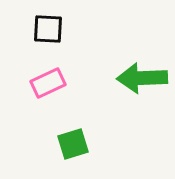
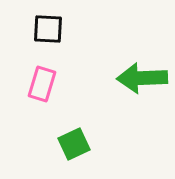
pink rectangle: moved 6 px left, 1 px down; rotated 48 degrees counterclockwise
green square: moved 1 px right; rotated 8 degrees counterclockwise
